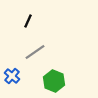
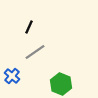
black line: moved 1 px right, 6 px down
green hexagon: moved 7 px right, 3 px down
